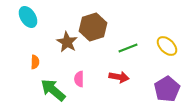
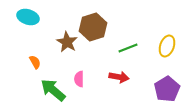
cyan ellipse: rotated 40 degrees counterclockwise
yellow ellipse: rotated 65 degrees clockwise
orange semicircle: rotated 32 degrees counterclockwise
